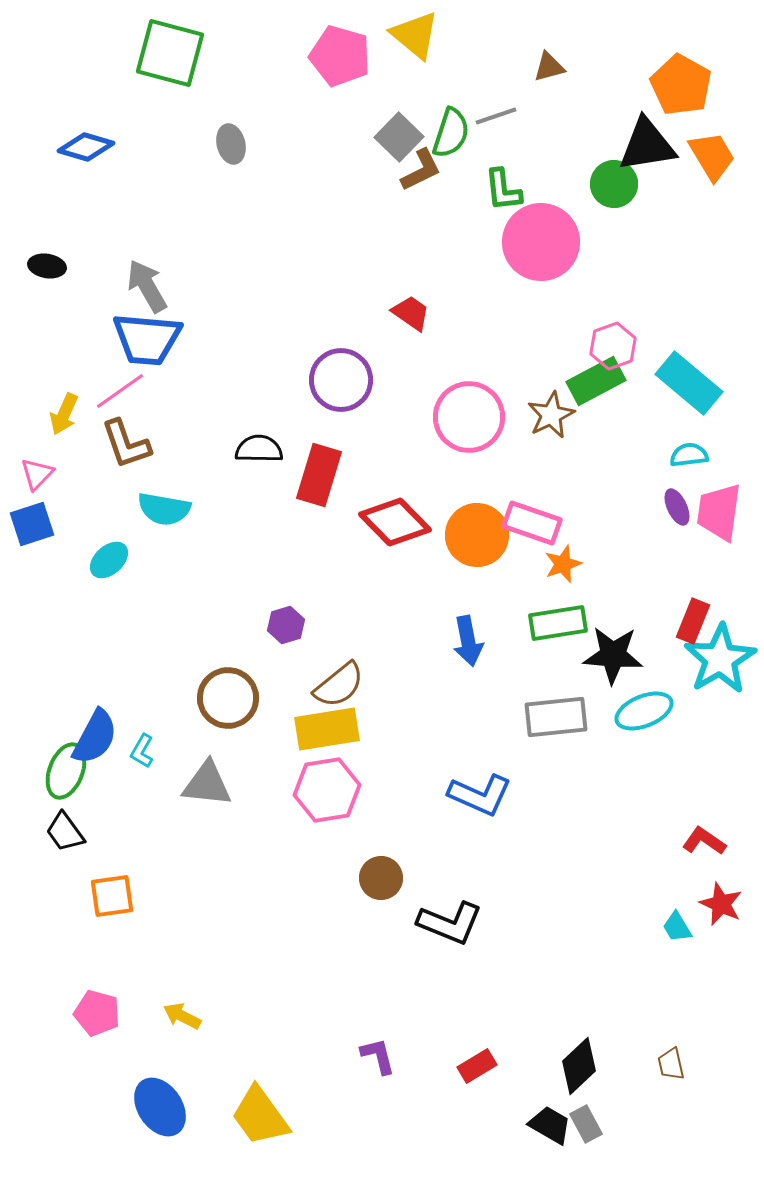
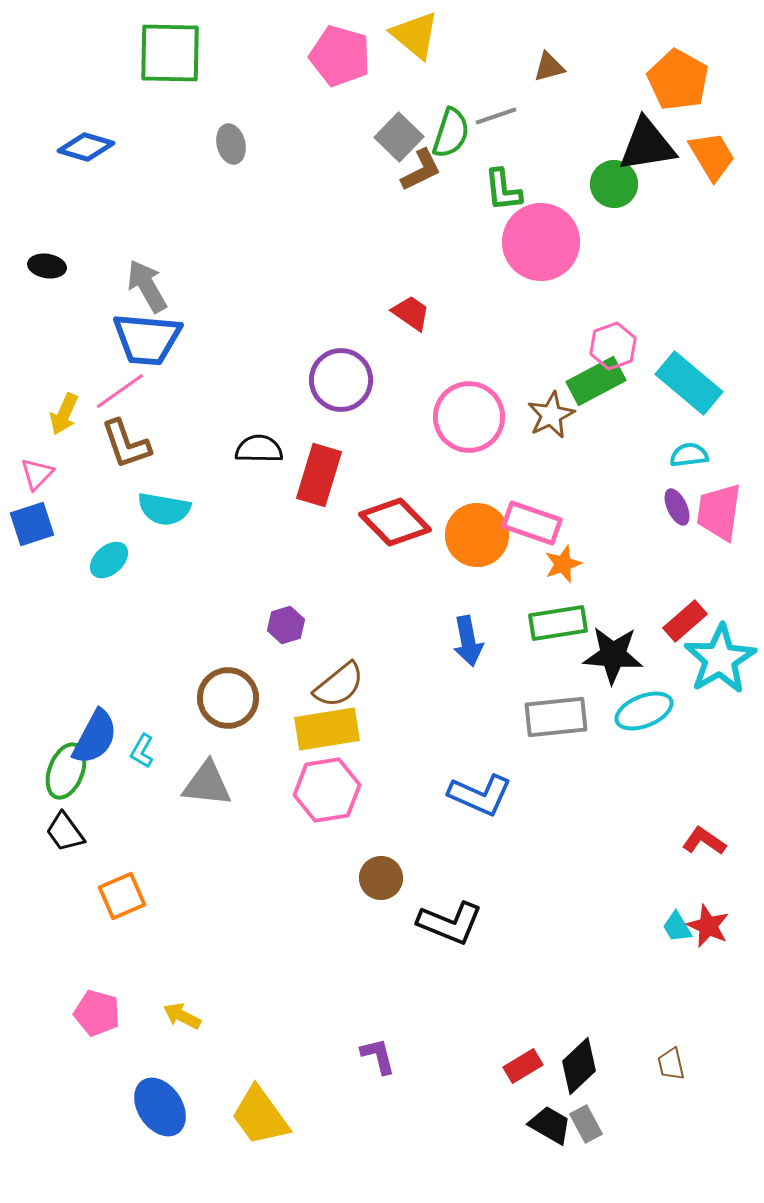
green square at (170, 53): rotated 14 degrees counterclockwise
orange pentagon at (681, 85): moved 3 px left, 5 px up
red rectangle at (693, 621): moved 8 px left; rotated 27 degrees clockwise
orange square at (112, 896): moved 10 px right; rotated 15 degrees counterclockwise
red star at (721, 904): moved 13 px left, 22 px down
red rectangle at (477, 1066): moved 46 px right
